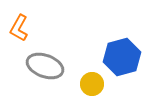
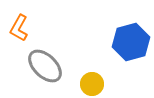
blue hexagon: moved 9 px right, 15 px up
gray ellipse: rotated 24 degrees clockwise
